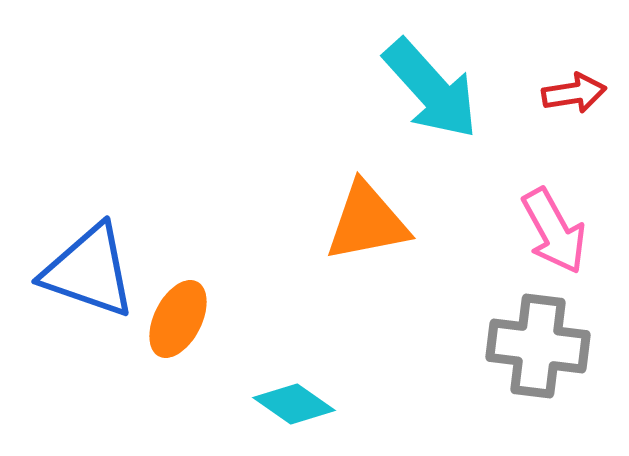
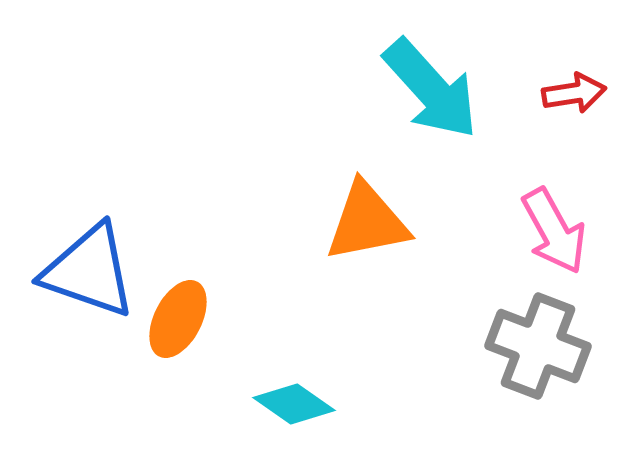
gray cross: rotated 14 degrees clockwise
